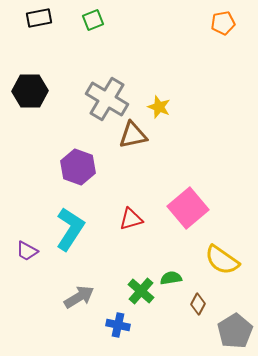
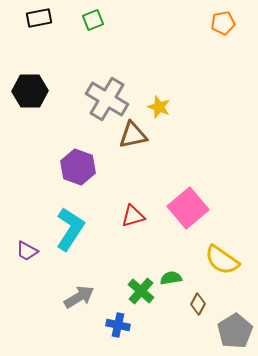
red triangle: moved 2 px right, 3 px up
